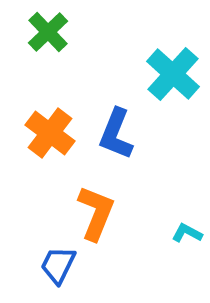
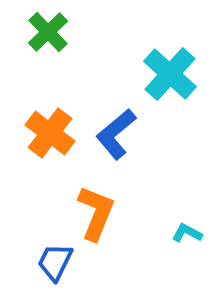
cyan cross: moved 3 px left
blue L-shape: rotated 28 degrees clockwise
blue trapezoid: moved 3 px left, 3 px up
